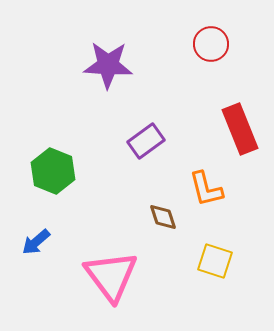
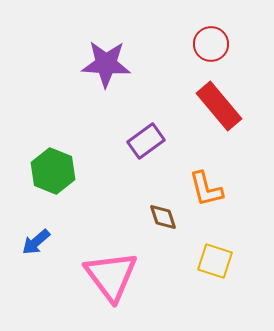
purple star: moved 2 px left, 1 px up
red rectangle: moved 21 px left, 23 px up; rotated 18 degrees counterclockwise
